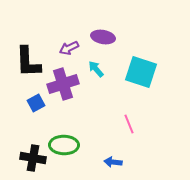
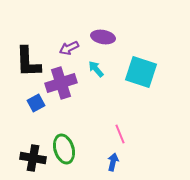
purple cross: moved 2 px left, 1 px up
pink line: moved 9 px left, 10 px down
green ellipse: moved 4 px down; rotated 72 degrees clockwise
blue arrow: rotated 96 degrees clockwise
